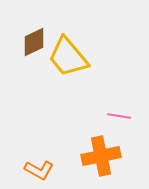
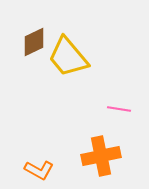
pink line: moved 7 px up
